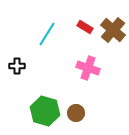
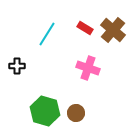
red rectangle: moved 1 px down
